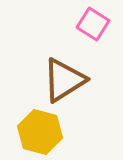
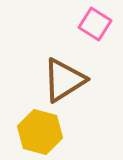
pink square: moved 2 px right
